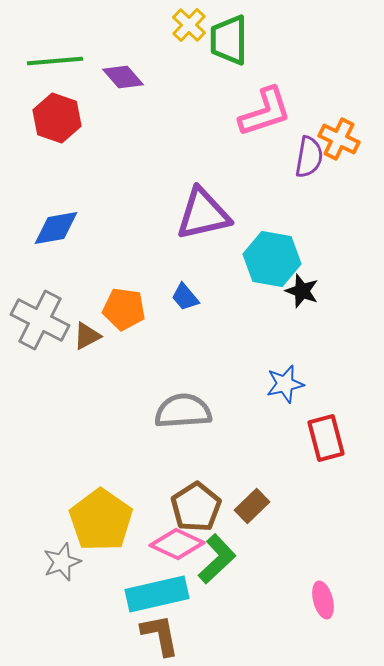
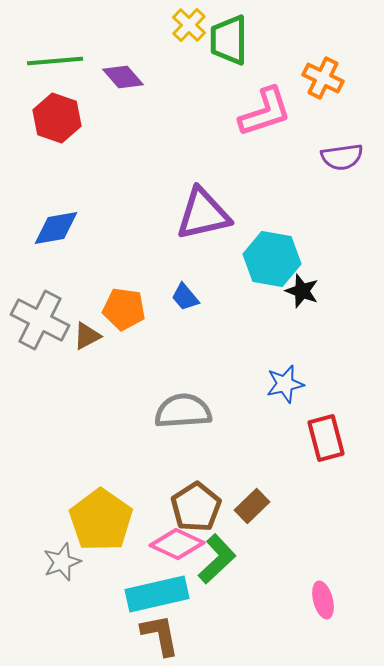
orange cross: moved 16 px left, 61 px up
purple semicircle: moved 33 px right; rotated 72 degrees clockwise
